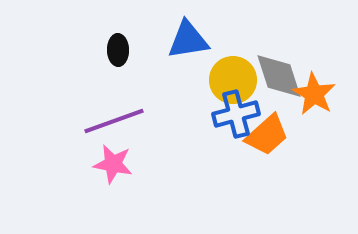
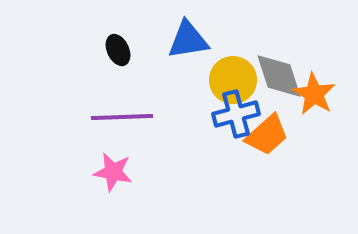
black ellipse: rotated 24 degrees counterclockwise
purple line: moved 8 px right, 4 px up; rotated 18 degrees clockwise
pink star: moved 8 px down
